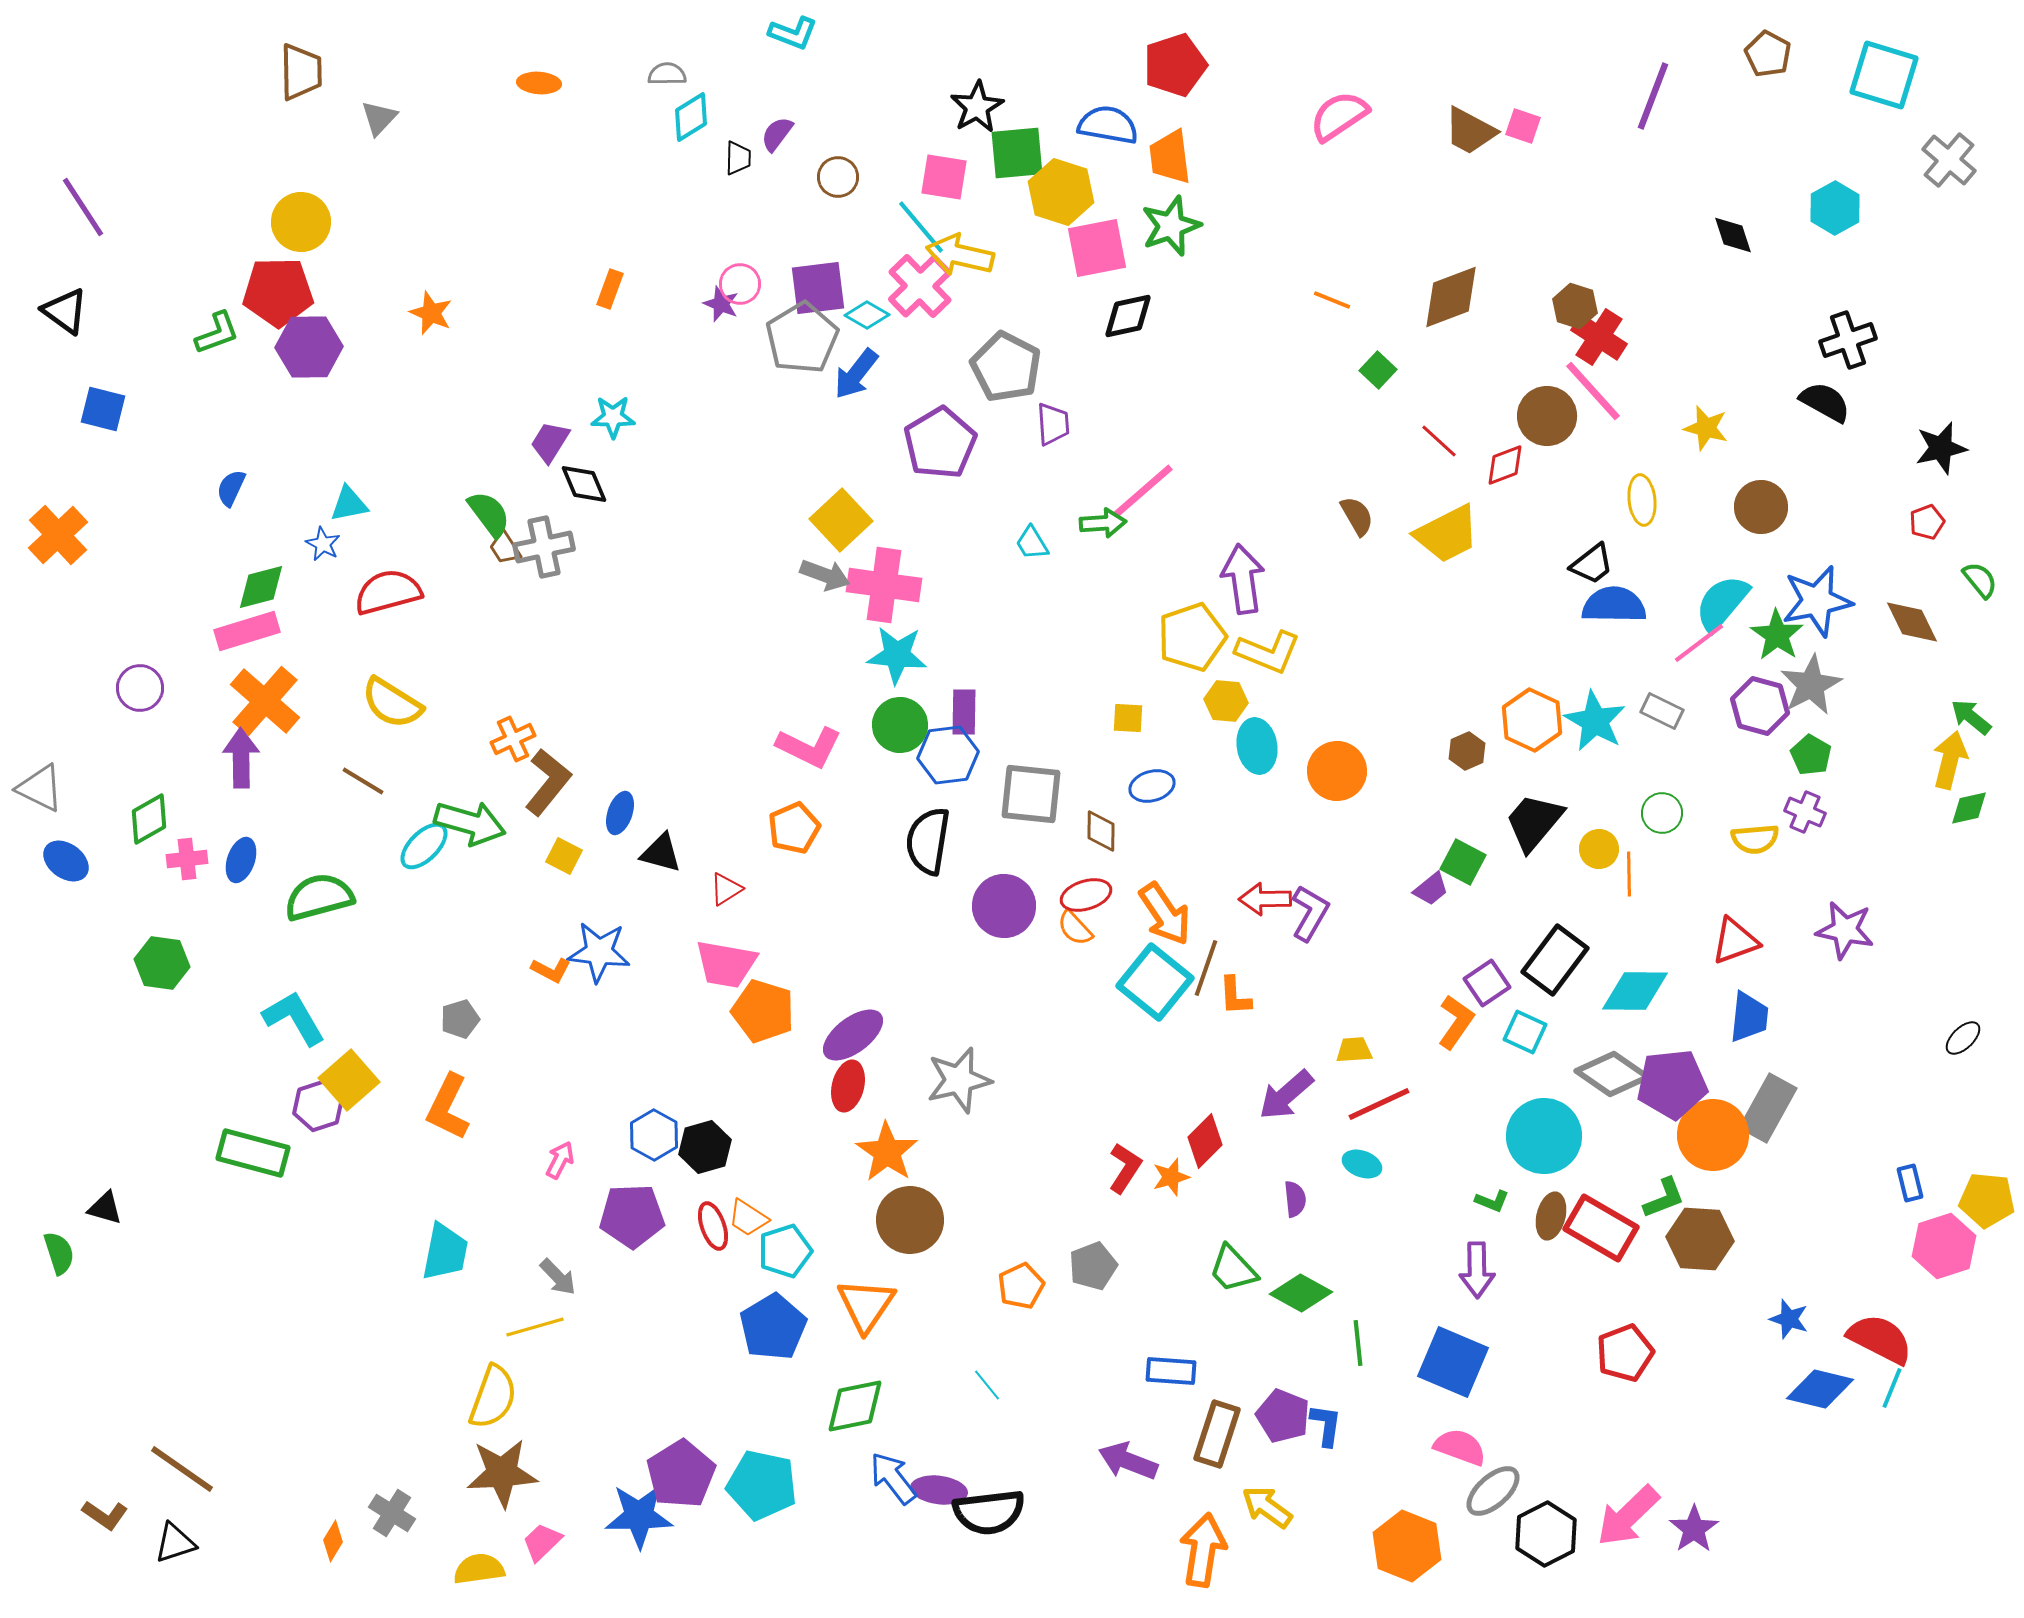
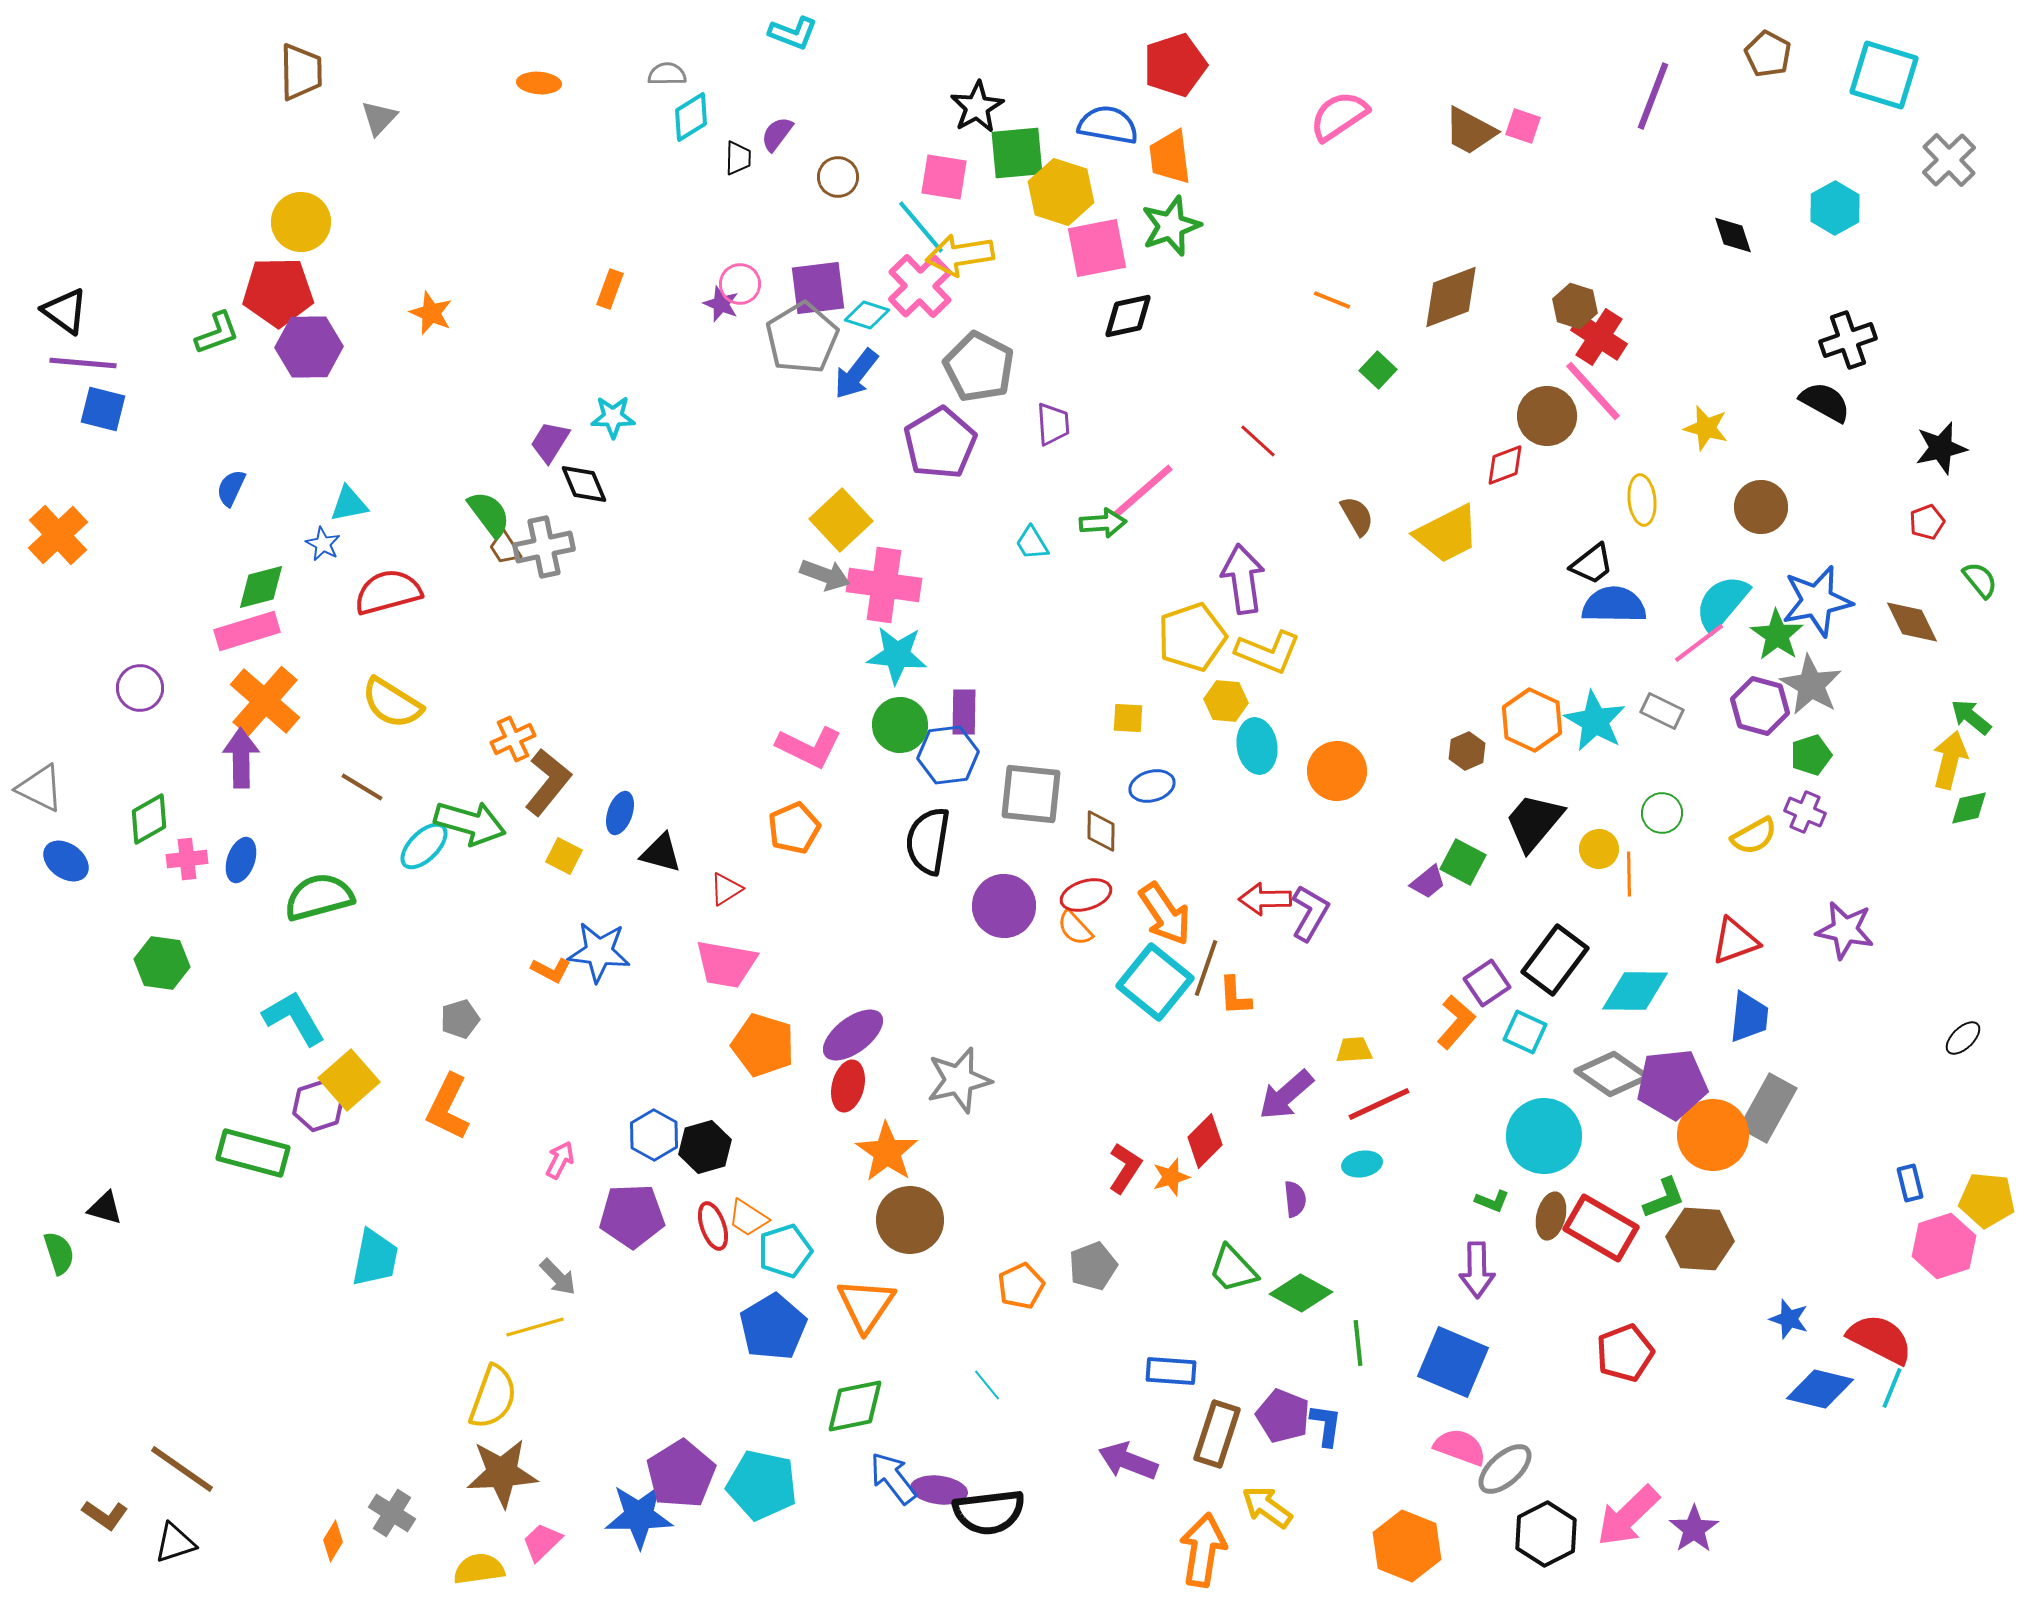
gray cross at (1949, 160): rotated 6 degrees clockwise
purple line at (83, 207): moved 156 px down; rotated 52 degrees counterclockwise
yellow arrow at (960, 255): rotated 22 degrees counterclockwise
cyan diamond at (867, 315): rotated 12 degrees counterclockwise
gray pentagon at (1006, 367): moved 27 px left
red line at (1439, 441): moved 181 px left
gray star at (1811, 685): rotated 14 degrees counterclockwise
green pentagon at (1811, 755): rotated 24 degrees clockwise
brown line at (363, 781): moved 1 px left, 6 px down
yellow semicircle at (1755, 839): moved 1 px left, 3 px up; rotated 24 degrees counterclockwise
purple trapezoid at (1431, 889): moved 3 px left, 7 px up
orange pentagon at (763, 1011): moved 34 px down
orange L-shape at (1456, 1022): rotated 6 degrees clockwise
cyan ellipse at (1362, 1164): rotated 30 degrees counterclockwise
cyan trapezoid at (445, 1252): moved 70 px left, 6 px down
gray ellipse at (1493, 1491): moved 12 px right, 22 px up
